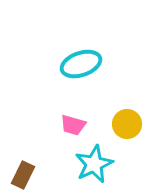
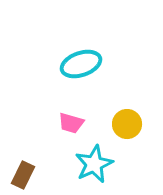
pink trapezoid: moved 2 px left, 2 px up
